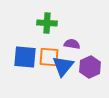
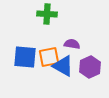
green cross: moved 9 px up
orange square: rotated 15 degrees counterclockwise
blue triangle: rotated 40 degrees counterclockwise
